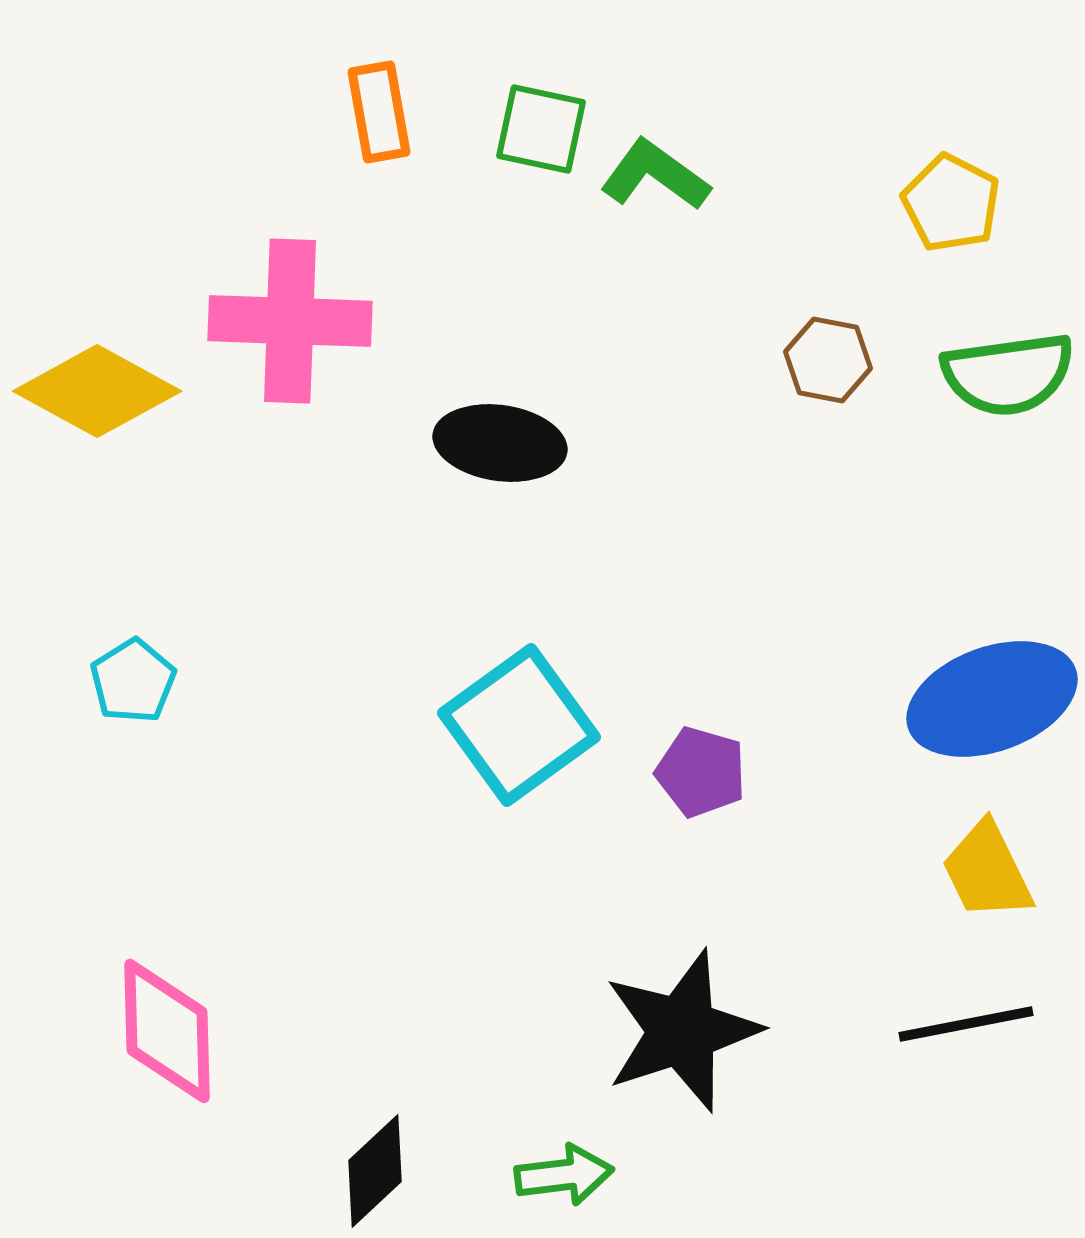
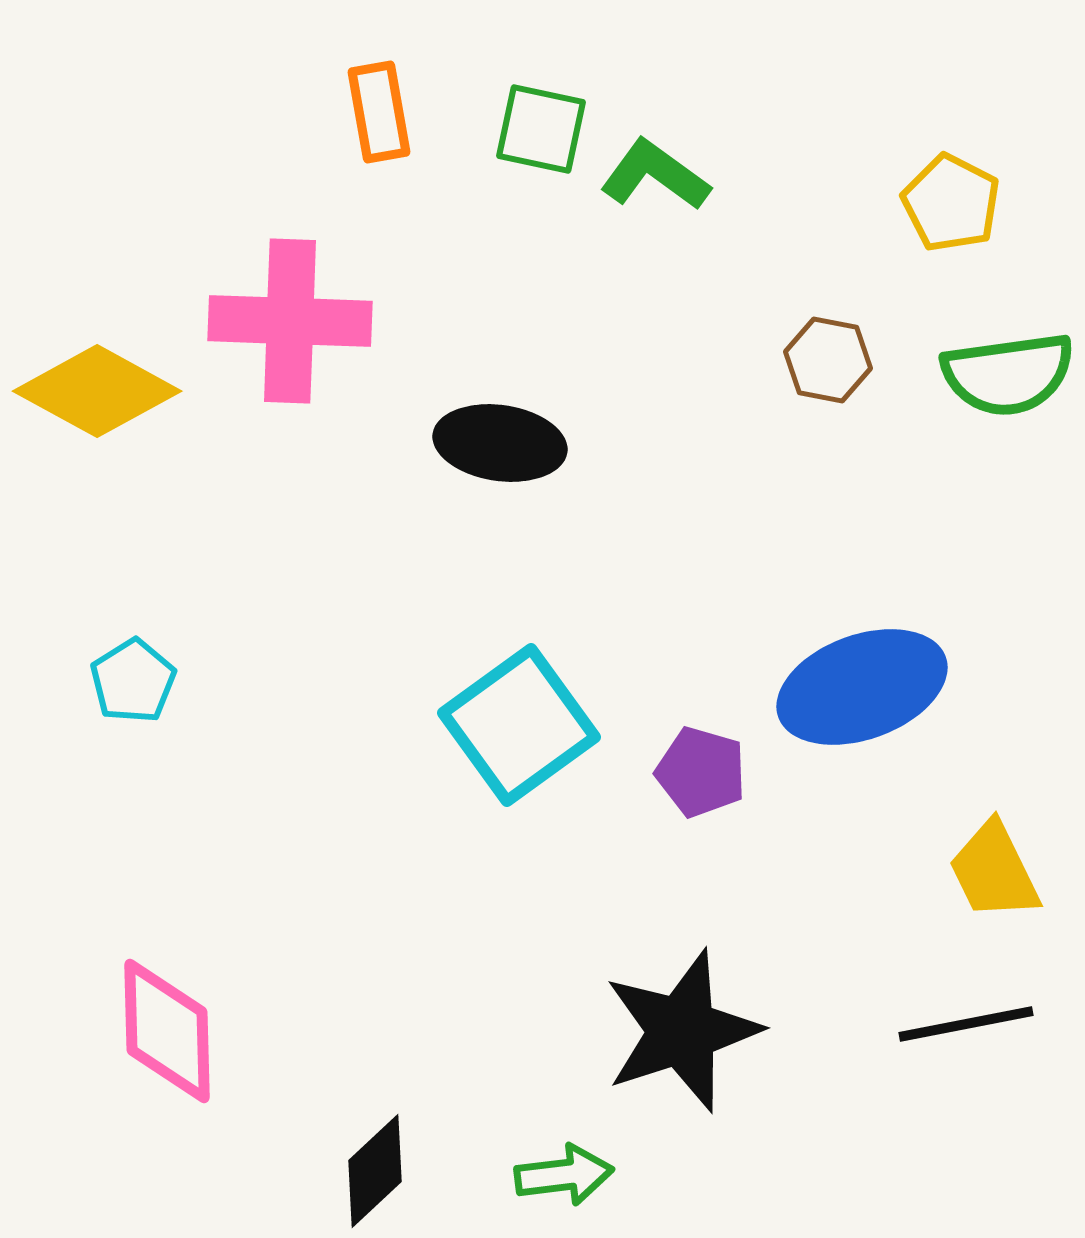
blue ellipse: moved 130 px left, 12 px up
yellow trapezoid: moved 7 px right
